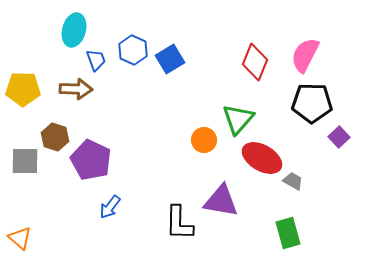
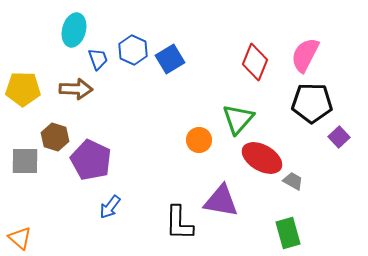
blue trapezoid: moved 2 px right, 1 px up
orange circle: moved 5 px left
